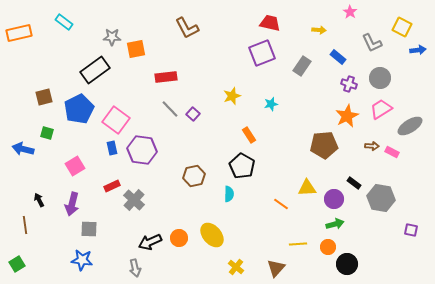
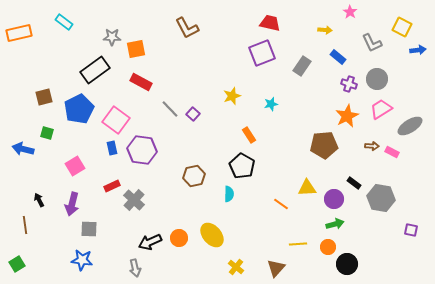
yellow arrow at (319, 30): moved 6 px right
red rectangle at (166, 77): moved 25 px left, 5 px down; rotated 35 degrees clockwise
gray circle at (380, 78): moved 3 px left, 1 px down
